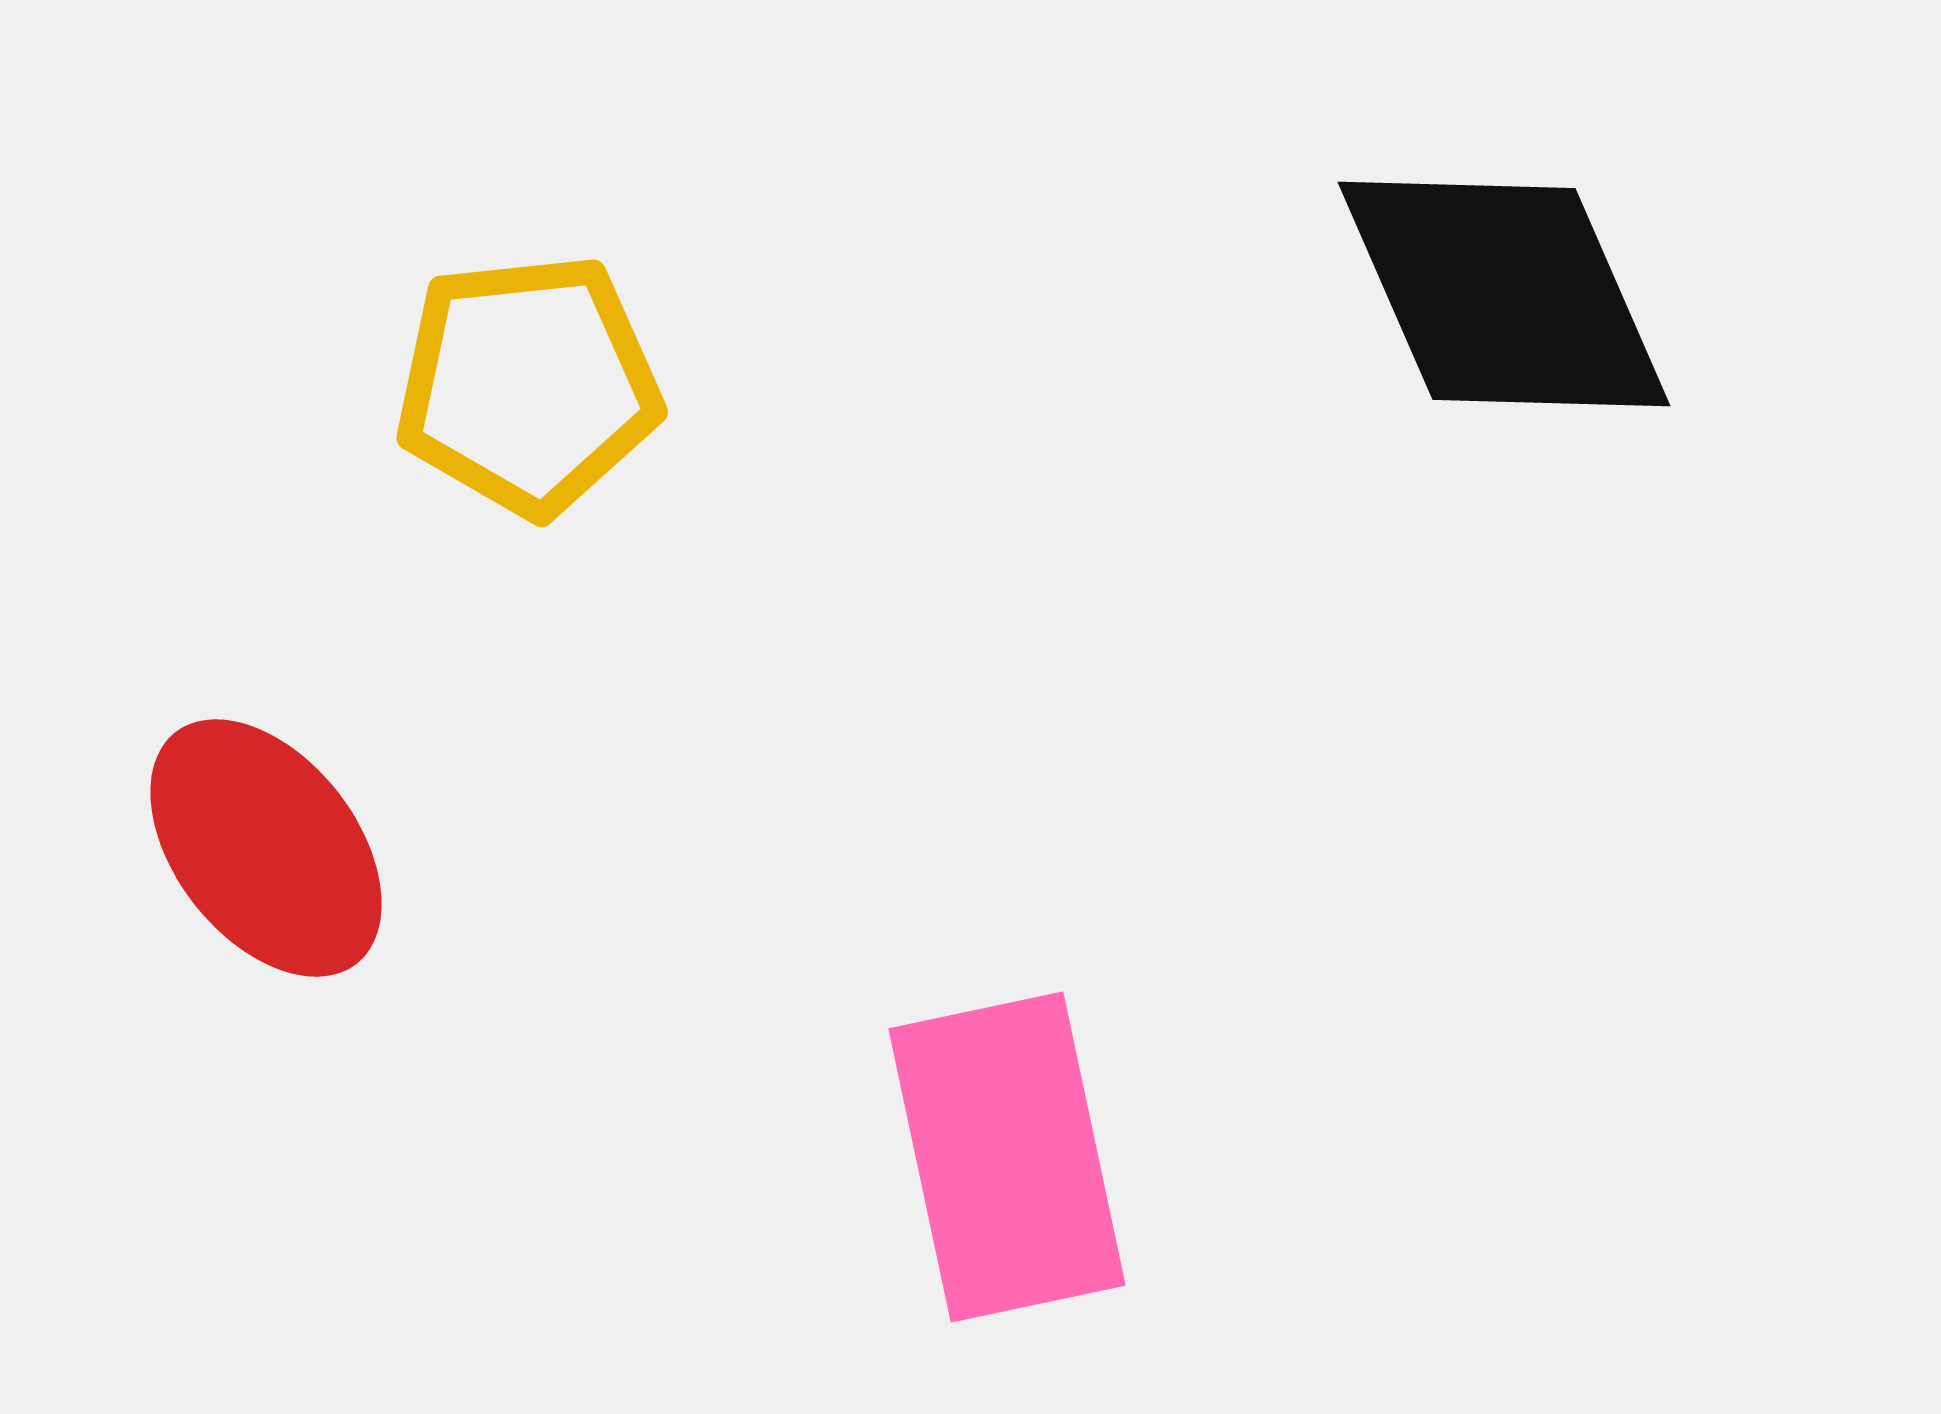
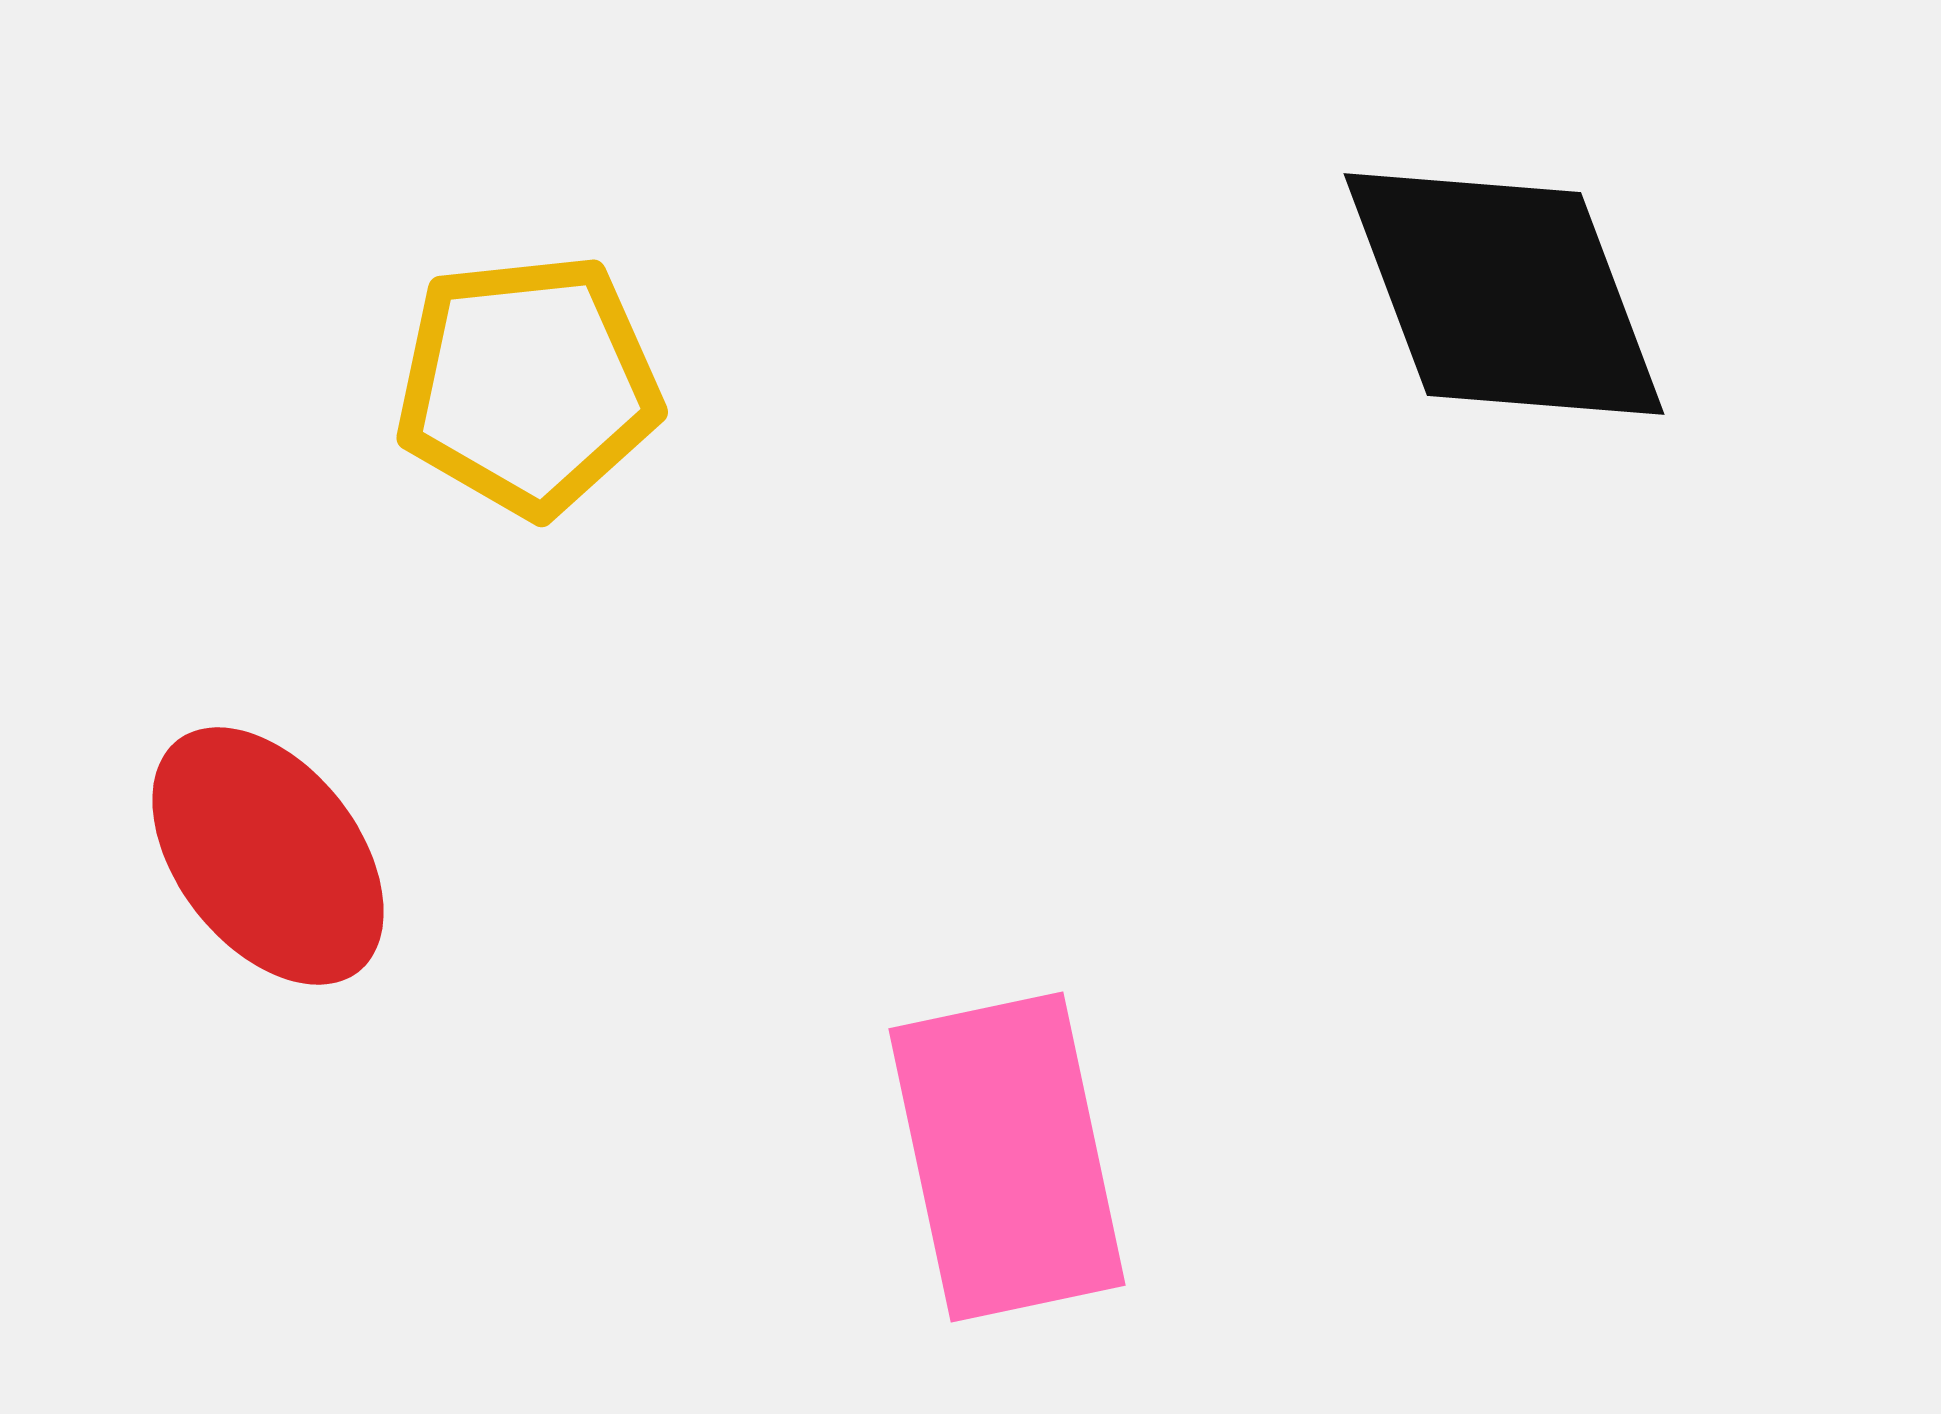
black diamond: rotated 3 degrees clockwise
red ellipse: moved 2 px right, 8 px down
